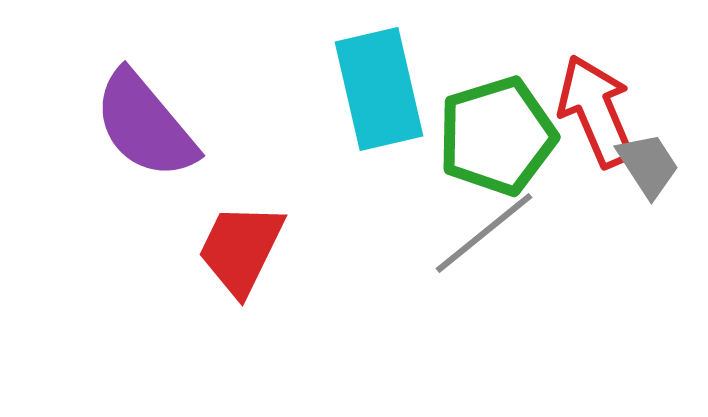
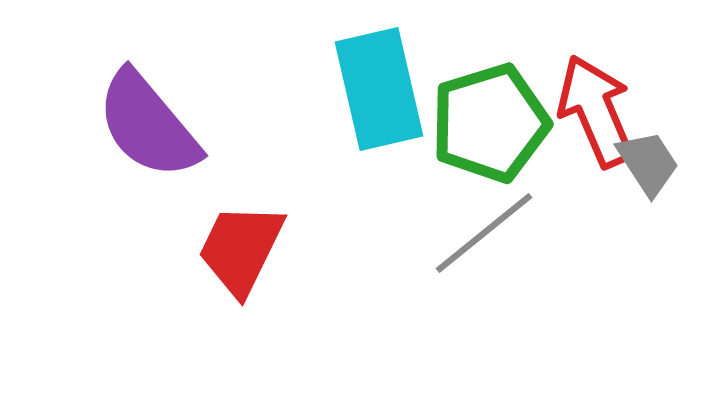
purple semicircle: moved 3 px right
green pentagon: moved 7 px left, 13 px up
gray trapezoid: moved 2 px up
